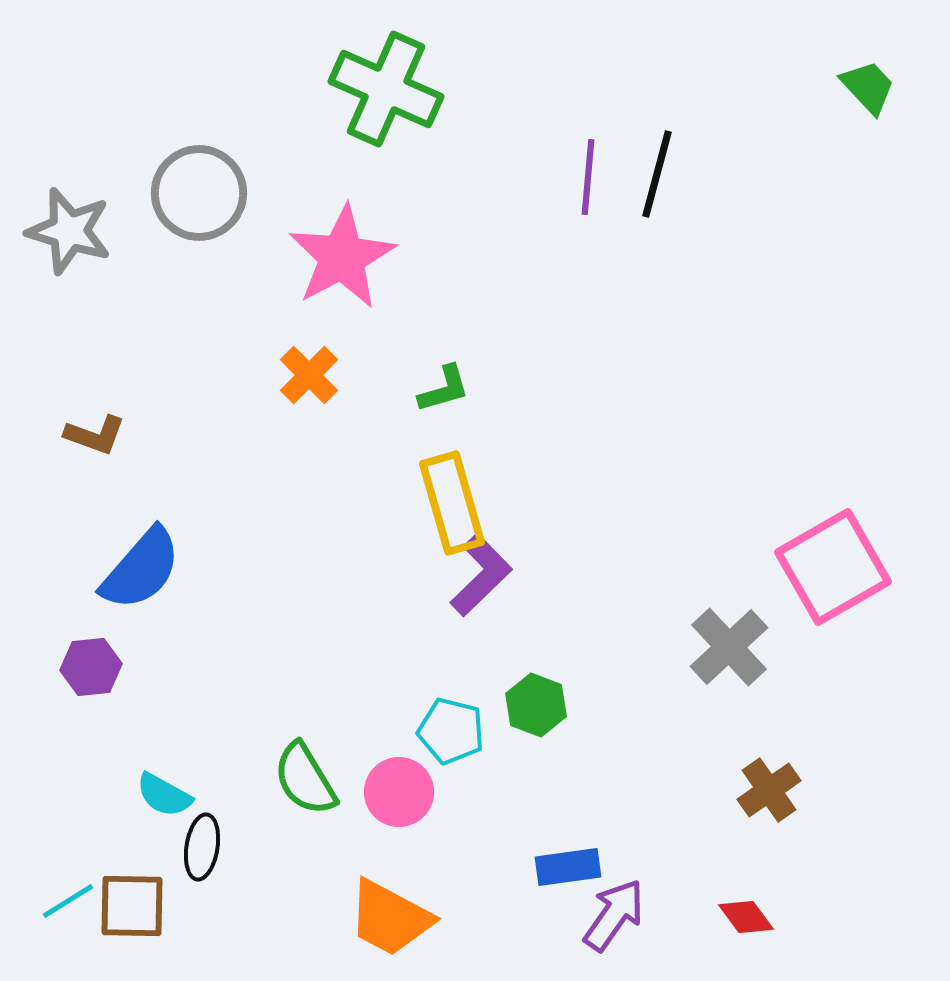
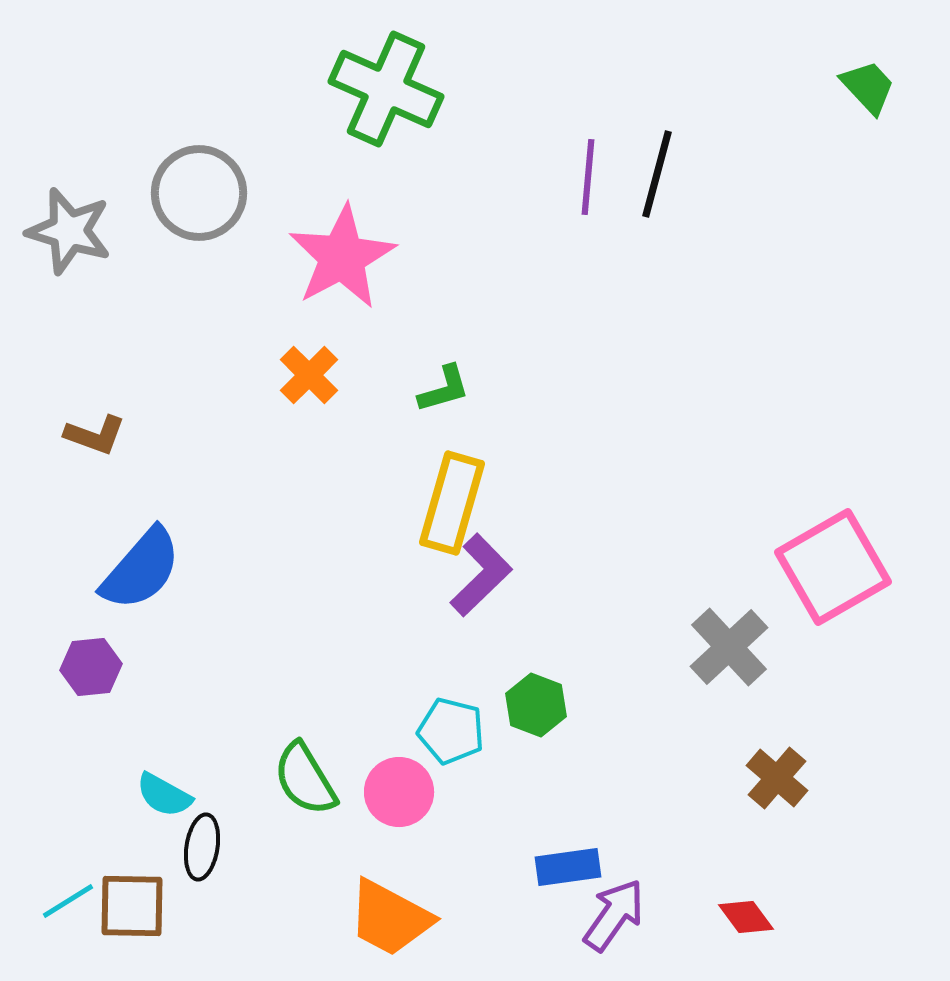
yellow rectangle: rotated 32 degrees clockwise
brown cross: moved 8 px right, 12 px up; rotated 14 degrees counterclockwise
